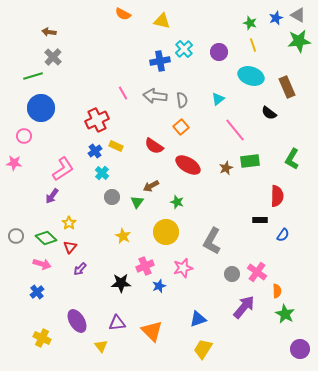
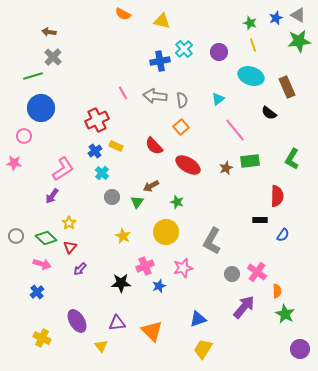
red semicircle at (154, 146): rotated 12 degrees clockwise
